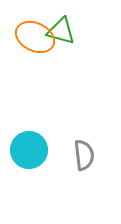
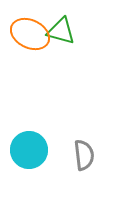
orange ellipse: moved 5 px left, 3 px up
